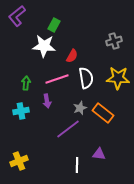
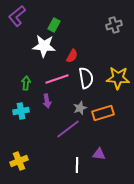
gray cross: moved 16 px up
orange rectangle: rotated 55 degrees counterclockwise
